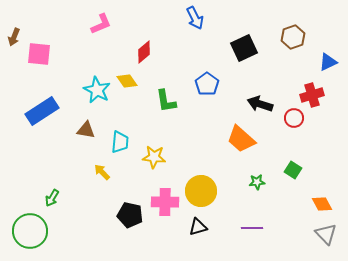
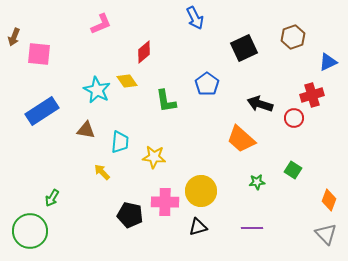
orange diamond: moved 7 px right, 4 px up; rotated 50 degrees clockwise
